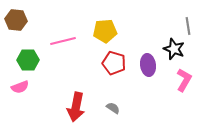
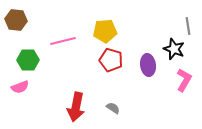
red pentagon: moved 3 px left, 3 px up
